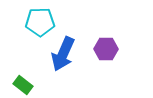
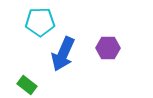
purple hexagon: moved 2 px right, 1 px up
green rectangle: moved 4 px right
